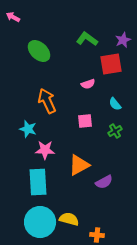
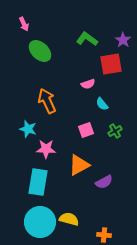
pink arrow: moved 11 px right, 7 px down; rotated 144 degrees counterclockwise
purple star: rotated 14 degrees counterclockwise
green ellipse: moved 1 px right
cyan semicircle: moved 13 px left
pink square: moved 1 px right, 9 px down; rotated 14 degrees counterclockwise
pink star: moved 1 px right, 1 px up
cyan rectangle: rotated 12 degrees clockwise
orange cross: moved 7 px right
